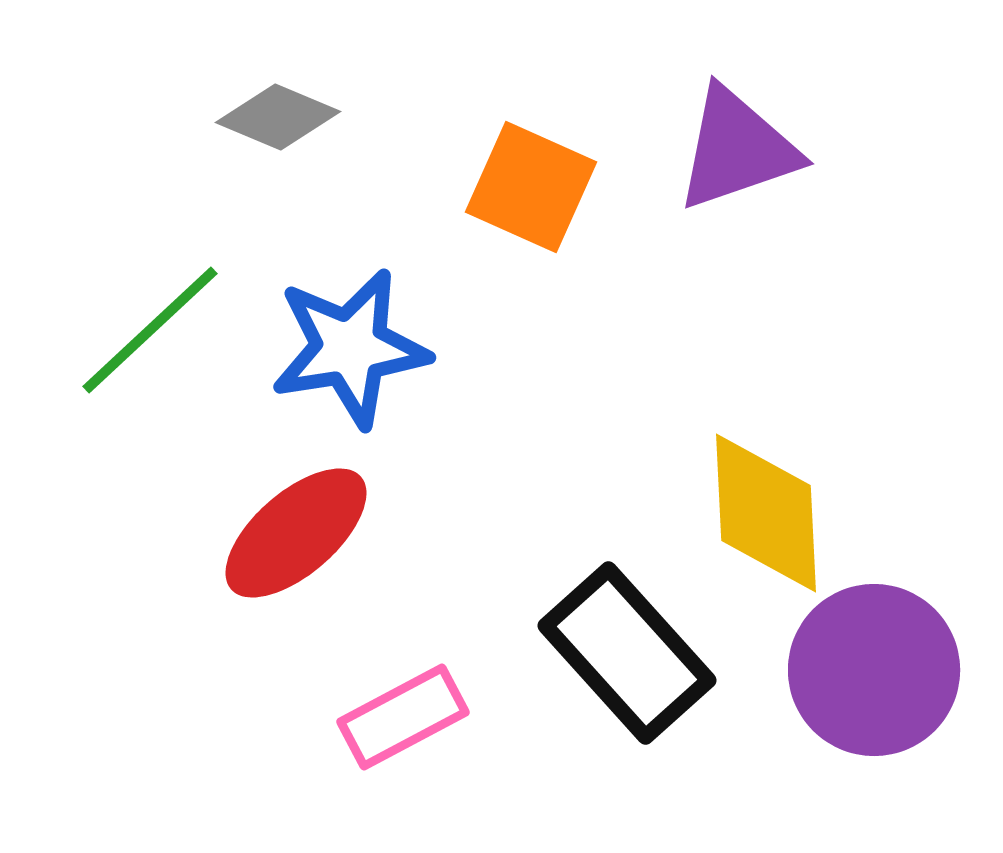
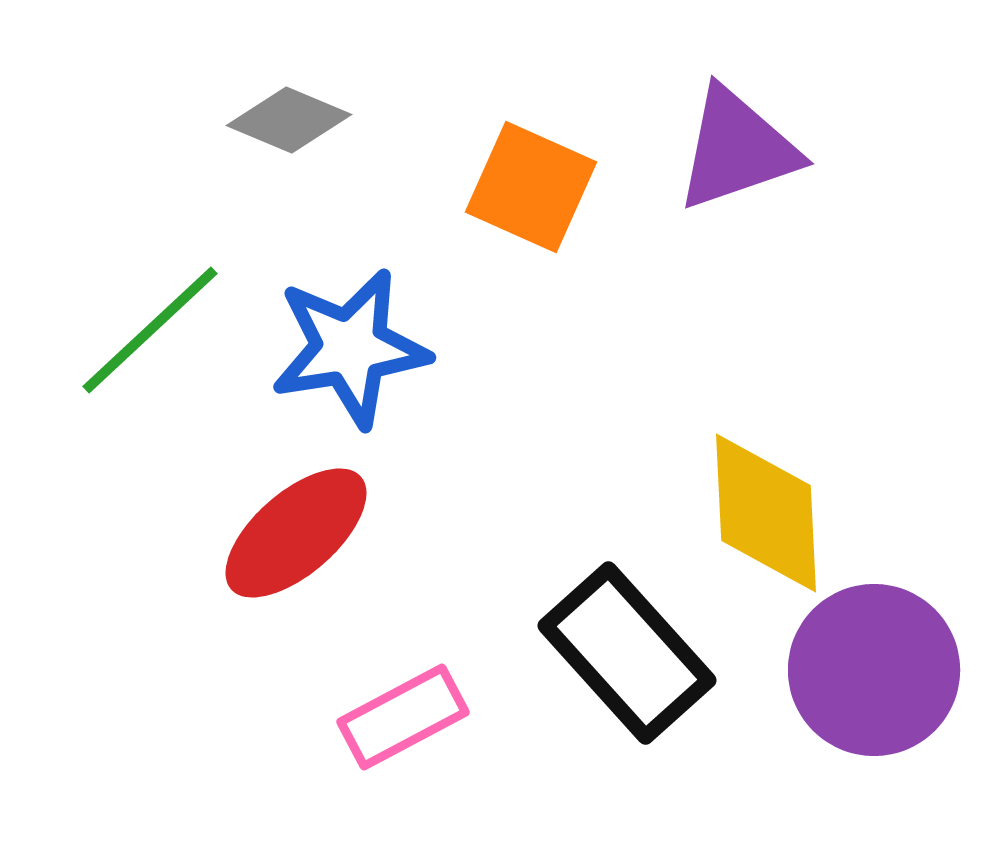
gray diamond: moved 11 px right, 3 px down
